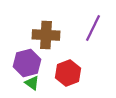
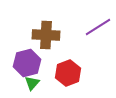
purple line: moved 5 px right, 1 px up; rotated 32 degrees clockwise
green triangle: rotated 35 degrees clockwise
